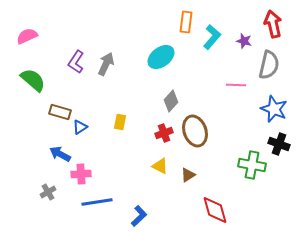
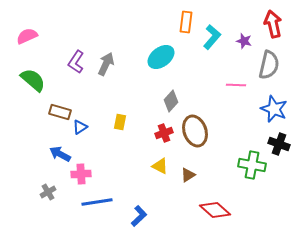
red diamond: rotated 32 degrees counterclockwise
